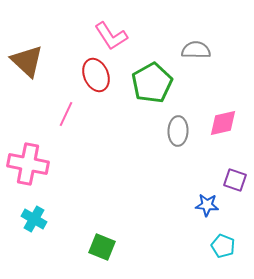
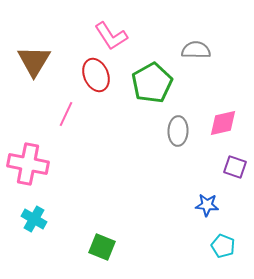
brown triangle: moved 7 px right; rotated 18 degrees clockwise
purple square: moved 13 px up
